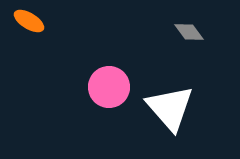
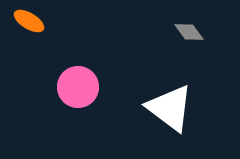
pink circle: moved 31 px left
white triangle: rotated 12 degrees counterclockwise
